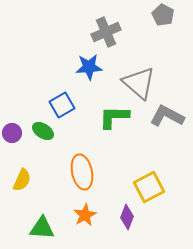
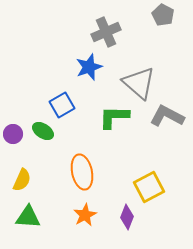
blue star: rotated 16 degrees counterclockwise
purple circle: moved 1 px right, 1 px down
green triangle: moved 14 px left, 11 px up
